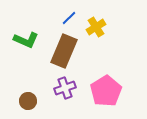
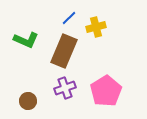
yellow cross: rotated 18 degrees clockwise
